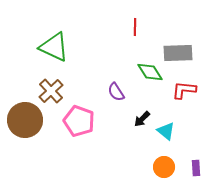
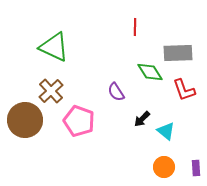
red L-shape: rotated 115 degrees counterclockwise
